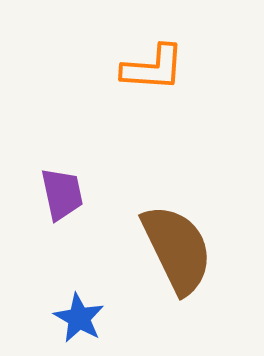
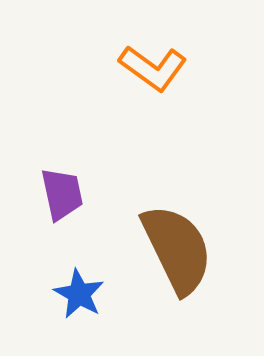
orange L-shape: rotated 32 degrees clockwise
blue star: moved 24 px up
